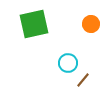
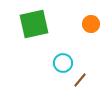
cyan circle: moved 5 px left
brown line: moved 3 px left
